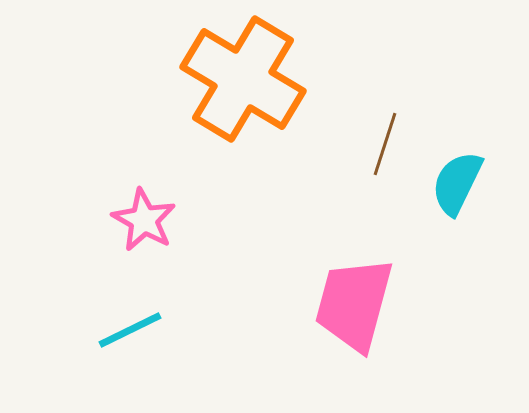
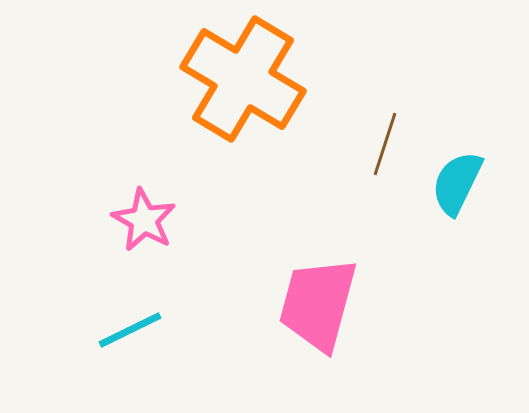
pink trapezoid: moved 36 px left
